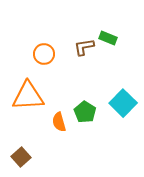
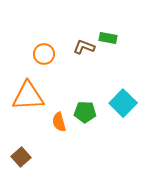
green rectangle: rotated 12 degrees counterclockwise
brown L-shape: rotated 30 degrees clockwise
green pentagon: rotated 30 degrees counterclockwise
